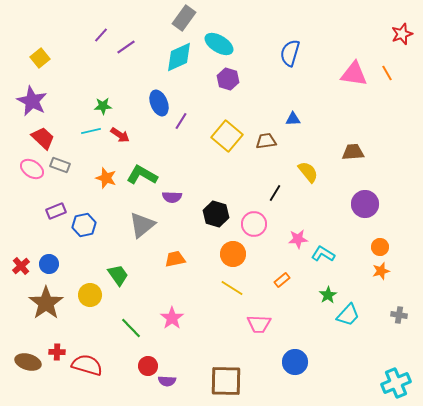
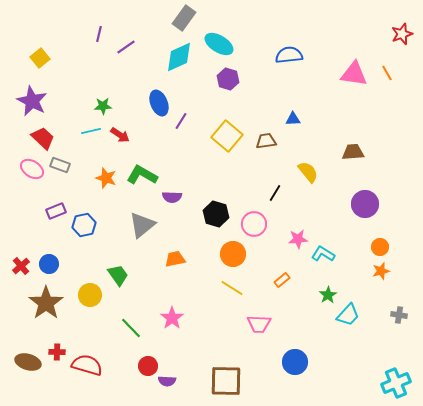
purple line at (101, 35): moved 2 px left, 1 px up; rotated 28 degrees counterclockwise
blue semicircle at (290, 53): moved 1 px left, 2 px down; rotated 68 degrees clockwise
